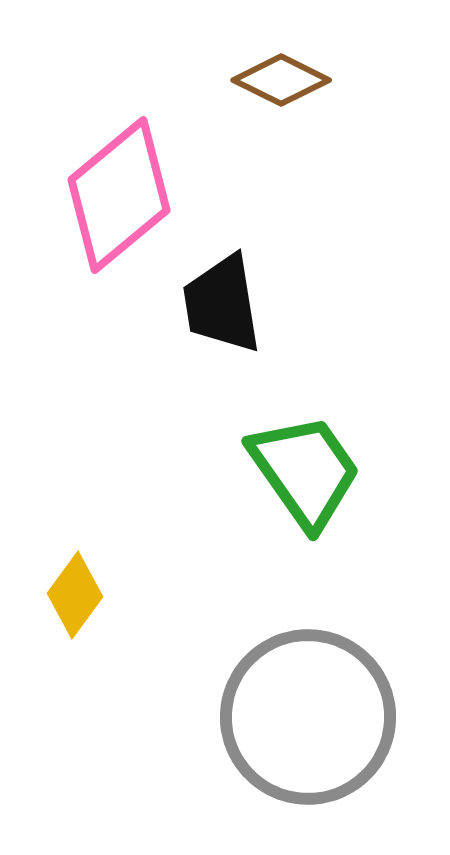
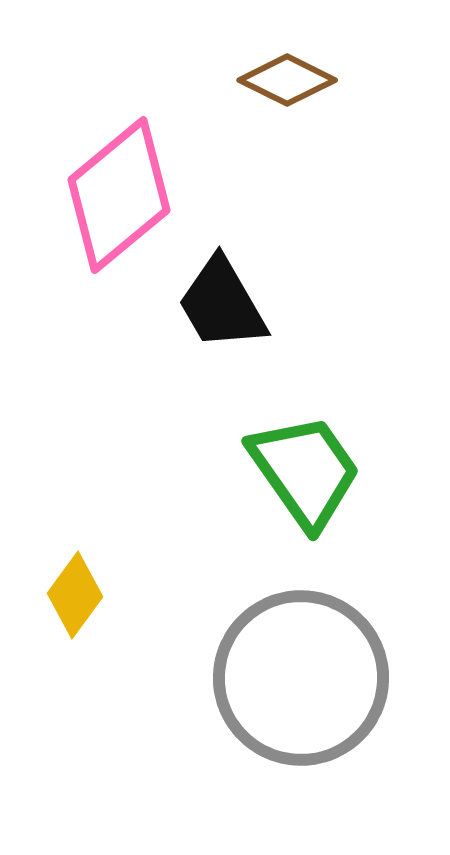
brown diamond: moved 6 px right
black trapezoid: rotated 21 degrees counterclockwise
gray circle: moved 7 px left, 39 px up
